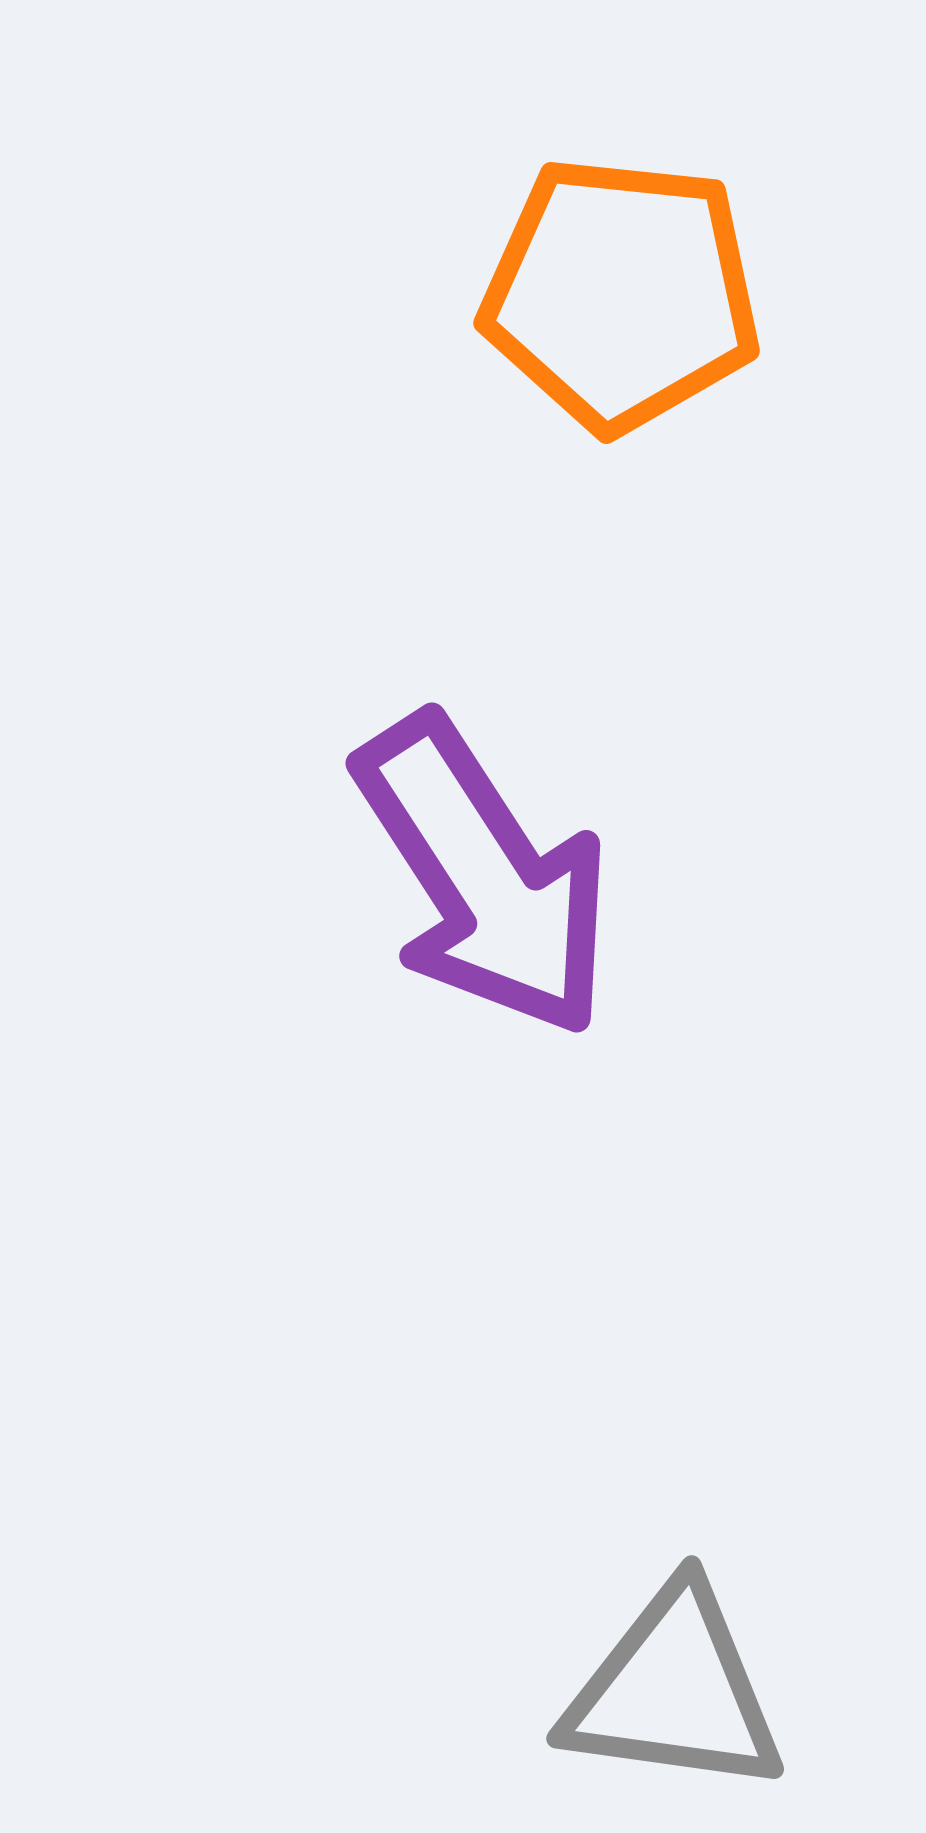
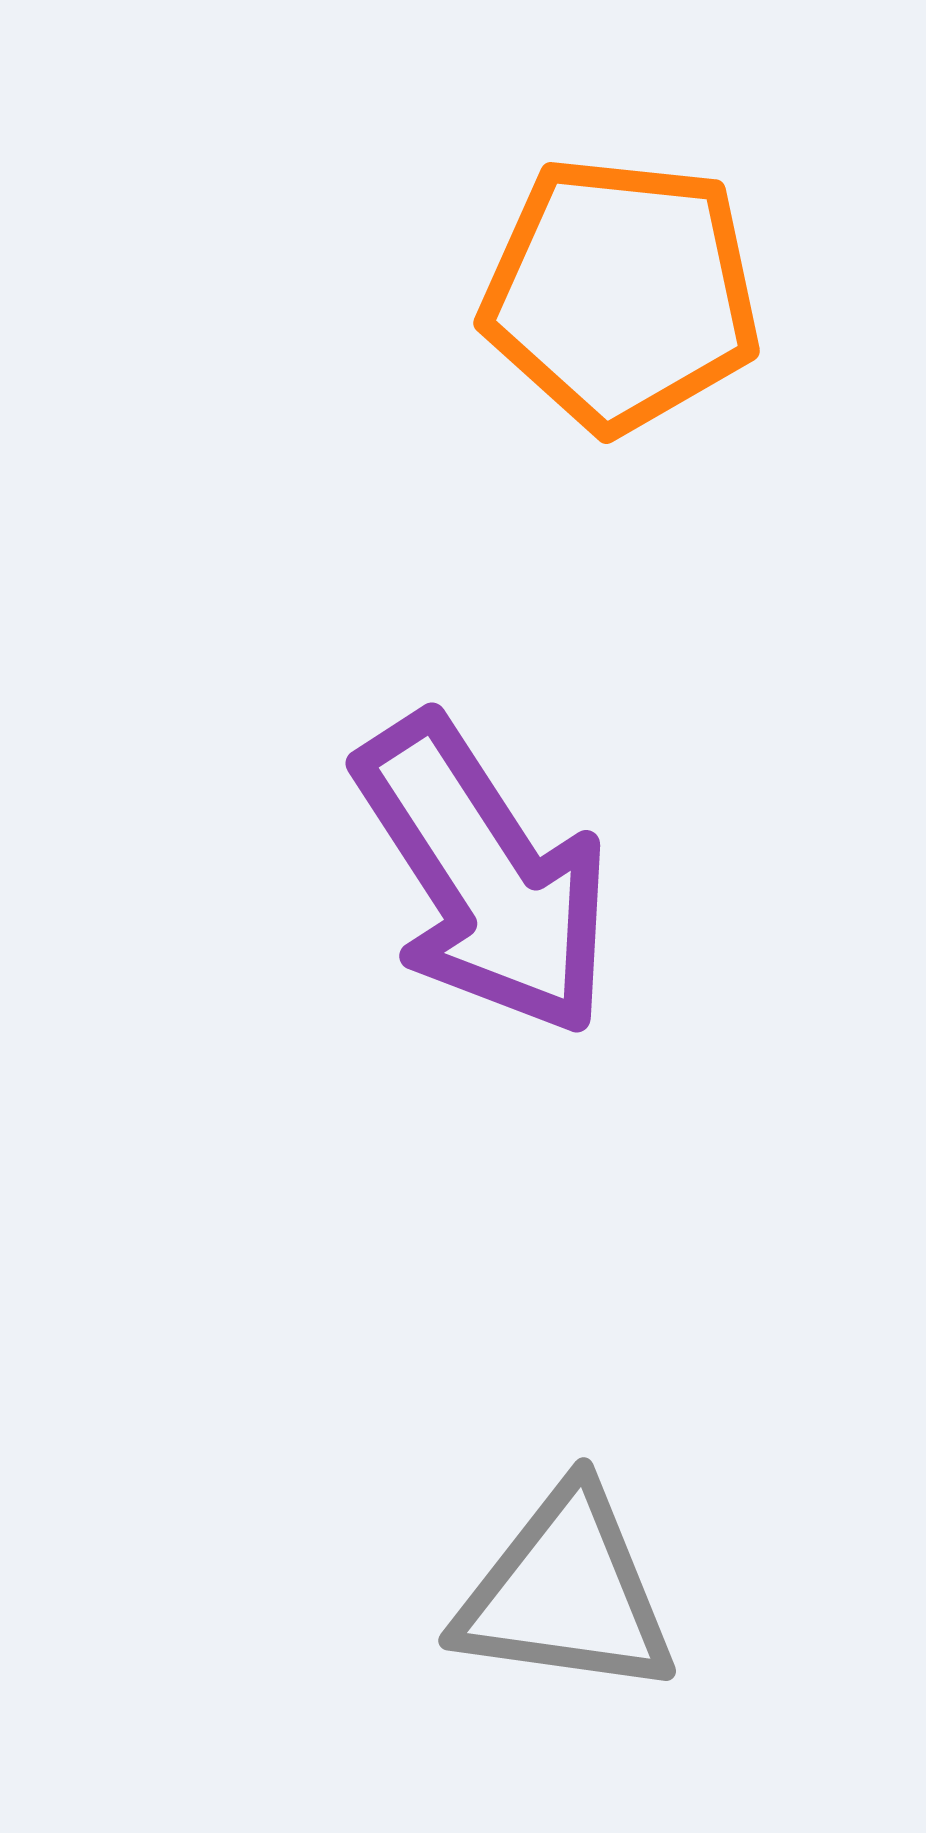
gray triangle: moved 108 px left, 98 px up
